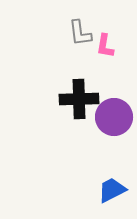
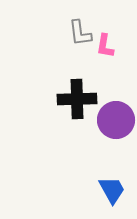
black cross: moved 2 px left
purple circle: moved 2 px right, 3 px down
blue trapezoid: rotated 88 degrees clockwise
